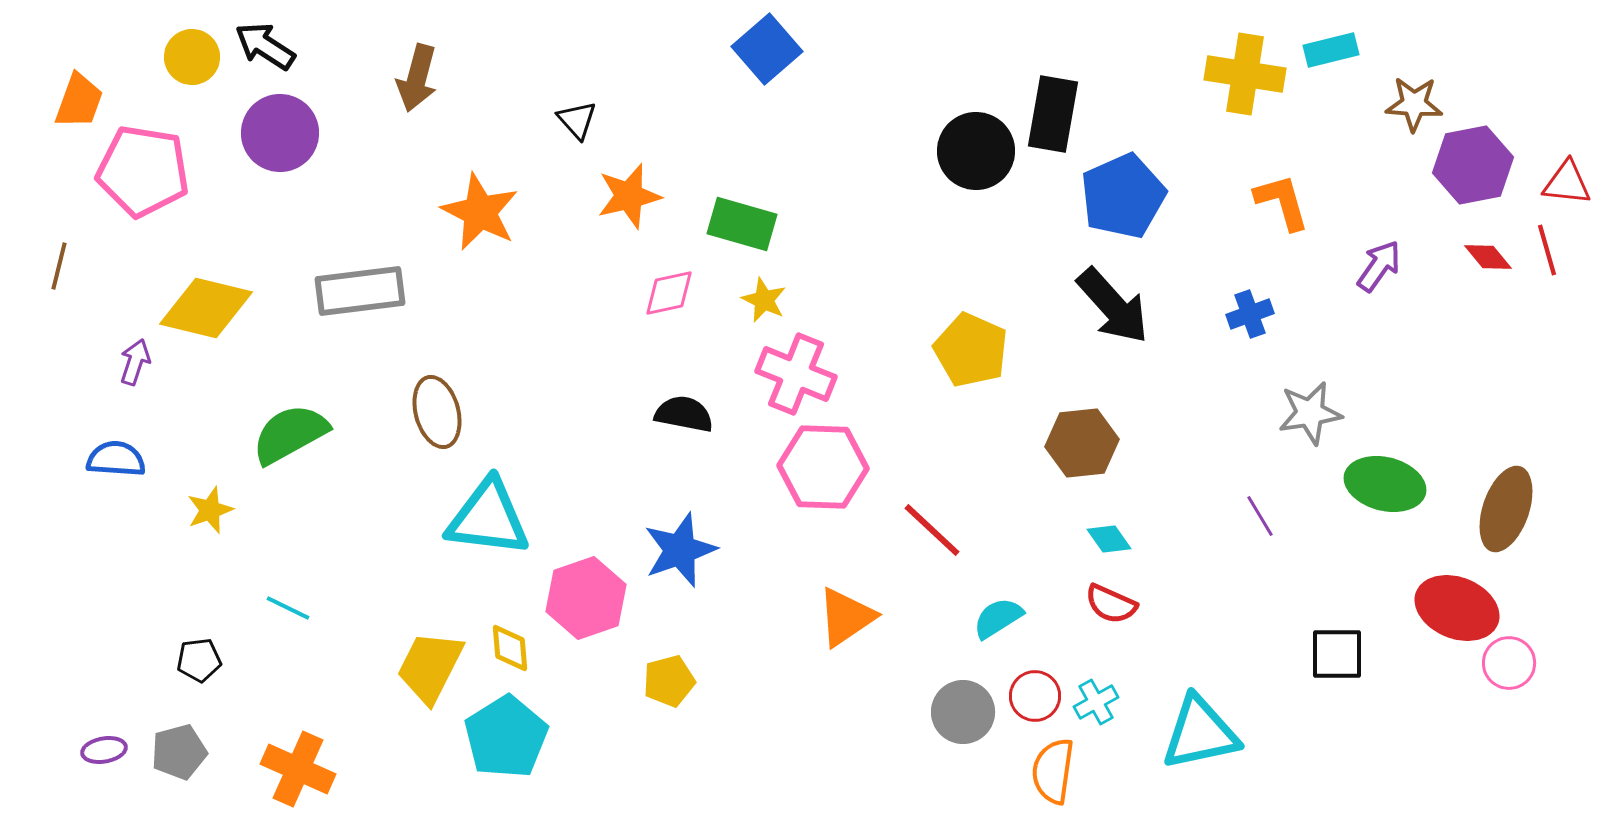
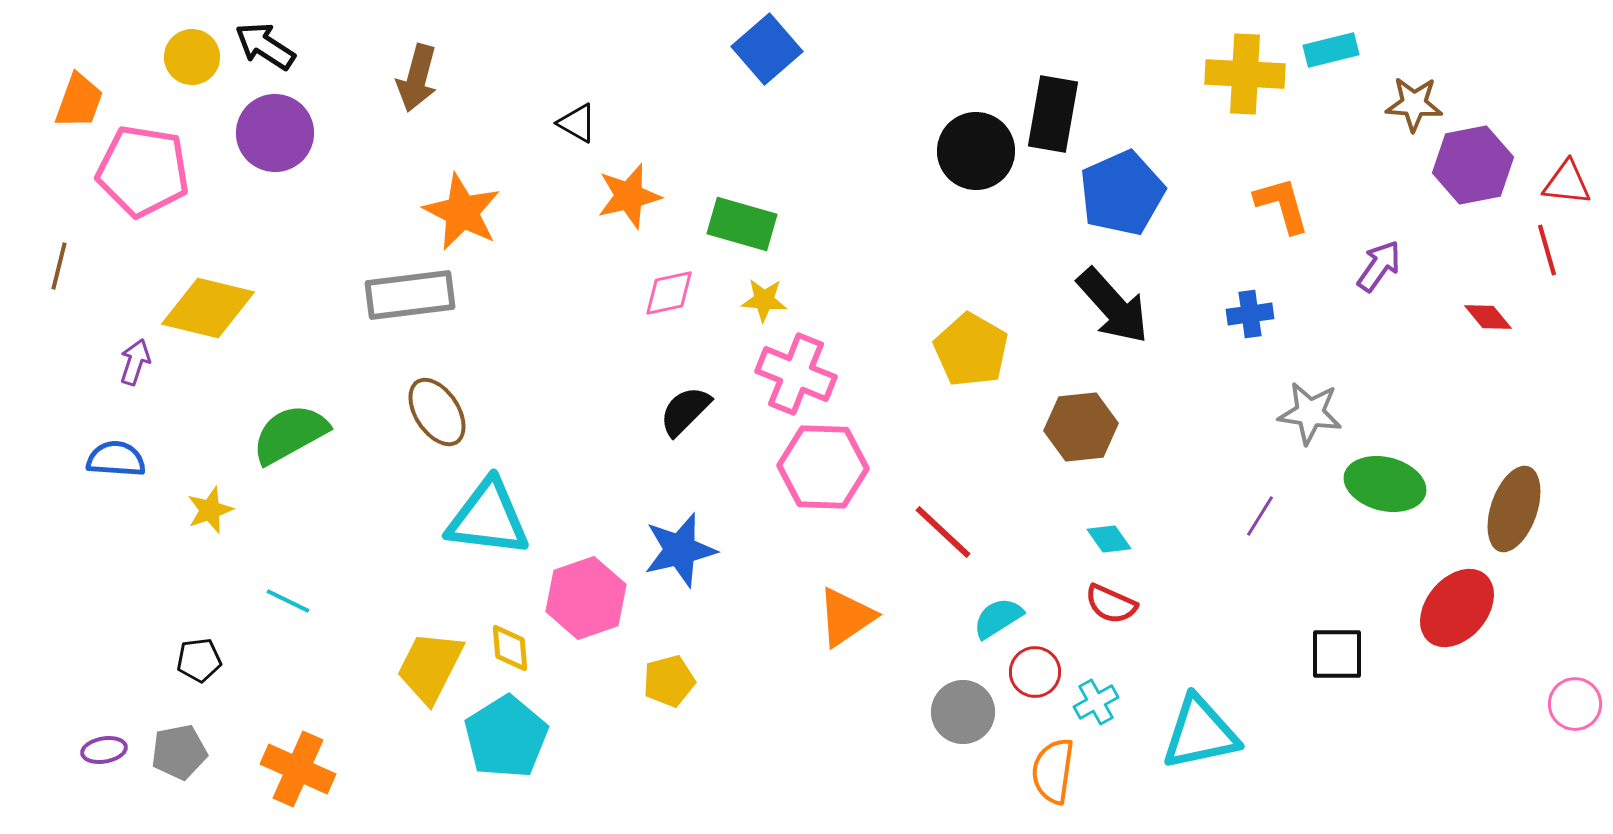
yellow cross at (1245, 74): rotated 6 degrees counterclockwise
black triangle at (577, 120): moved 3 px down; rotated 18 degrees counterclockwise
purple circle at (280, 133): moved 5 px left
blue pentagon at (1123, 196): moved 1 px left, 3 px up
orange L-shape at (1282, 202): moved 3 px down
orange star at (480, 212): moved 18 px left
red diamond at (1488, 257): moved 60 px down
gray rectangle at (360, 291): moved 50 px right, 4 px down
yellow star at (764, 300): rotated 21 degrees counterclockwise
yellow diamond at (206, 308): moved 2 px right
blue cross at (1250, 314): rotated 12 degrees clockwise
yellow pentagon at (971, 350): rotated 6 degrees clockwise
brown ellipse at (437, 412): rotated 18 degrees counterclockwise
gray star at (1310, 413): rotated 18 degrees clockwise
black semicircle at (684, 414): moved 1 px right, 3 px up; rotated 56 degrees counterclockwise
brown hexagon at (1082, 443): moved 1 px left, 16 px up
brown ellipse at (1506, 509): moved 8 px right
purple line at (1260, 516): rotated 63 degrees clockwise
red line at (932, 530): moved 11 px right, 2 px down
blue star at (680, 550): rotated 6 degrees clockwise
cyan line at (288, 608): moved 7 px up
red ellipse at (1457, 608): rotated 72 degrees counterclockwise
pink circle at (1509, 663): moved 66 px right, 41 px down
red circle at (1035, 696): moved 24 px up
gray pentagon at (179, 752): rotated 4 degrees clockwise
